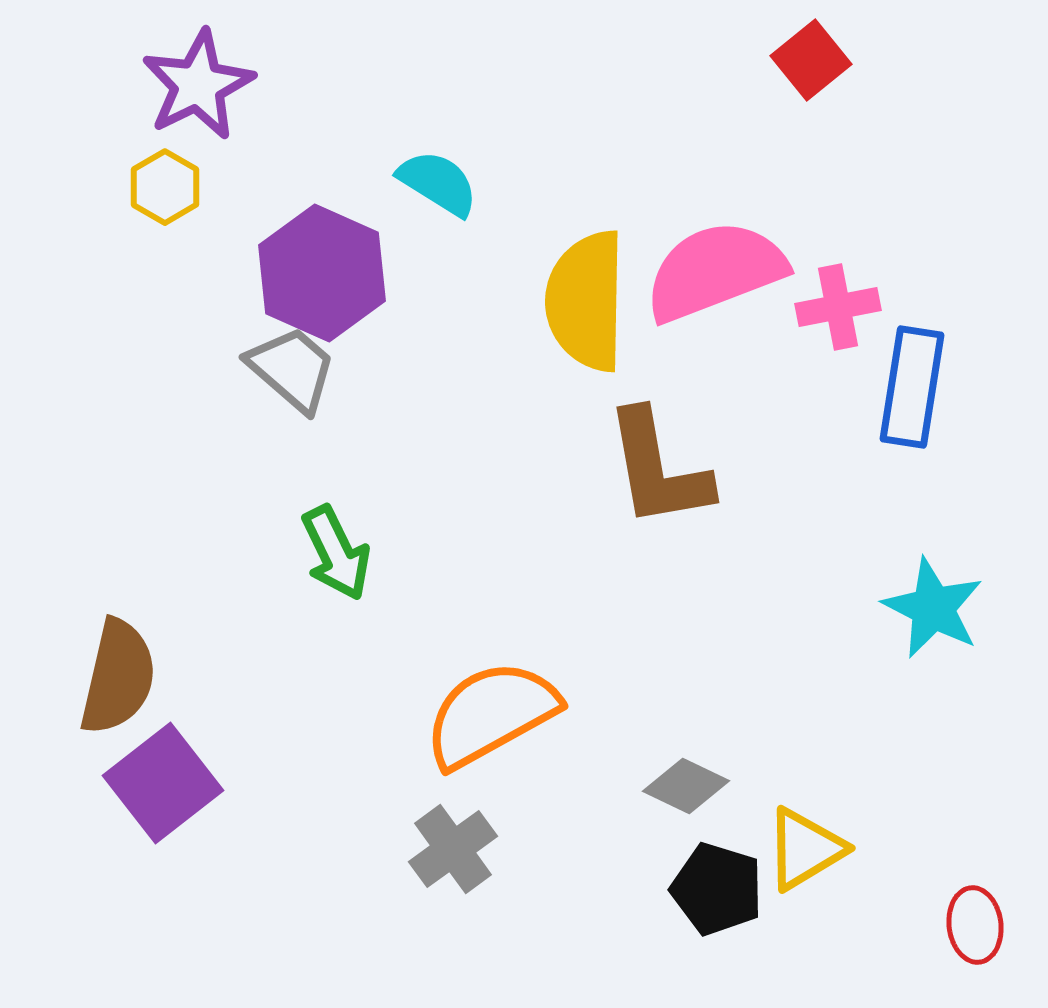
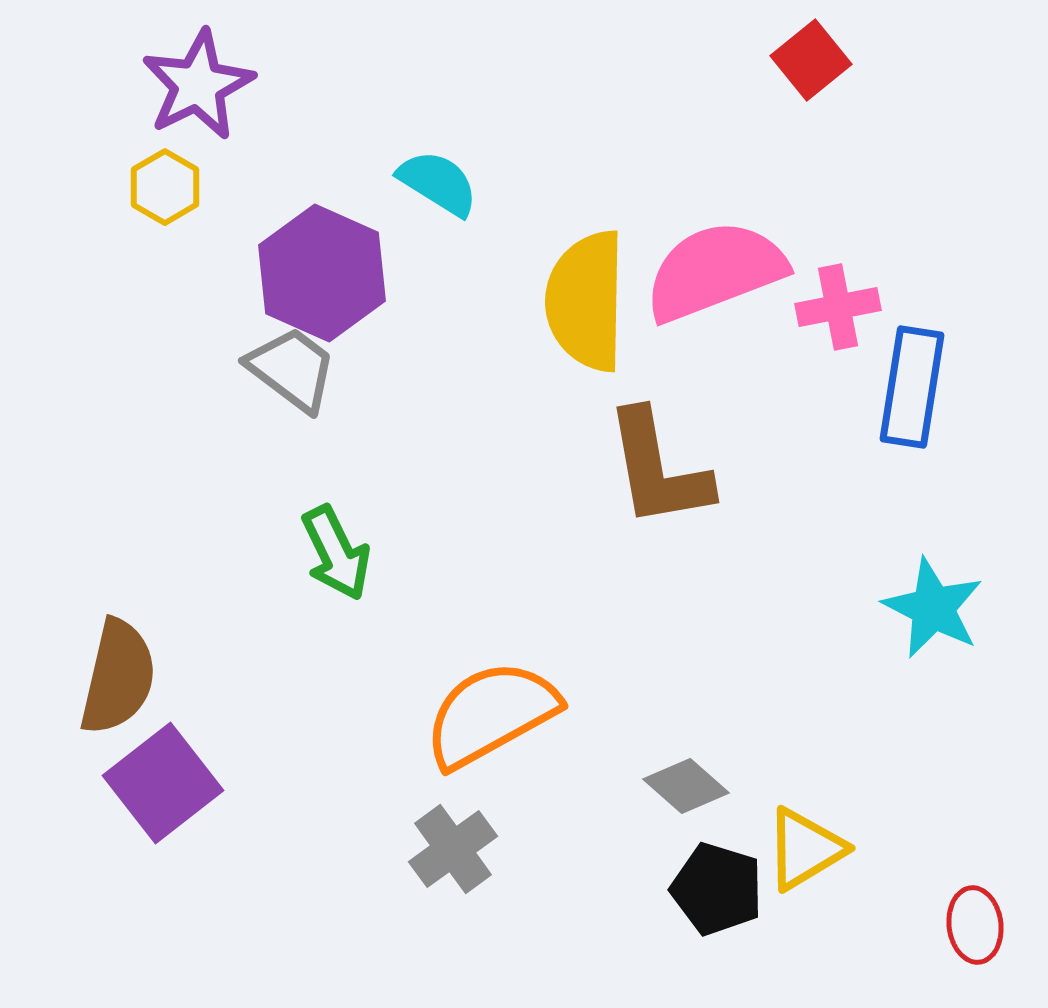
gray trapezoid: rotated 4 degrees counterclockwise
gray diamond: rotated 16 degrees clockwise
